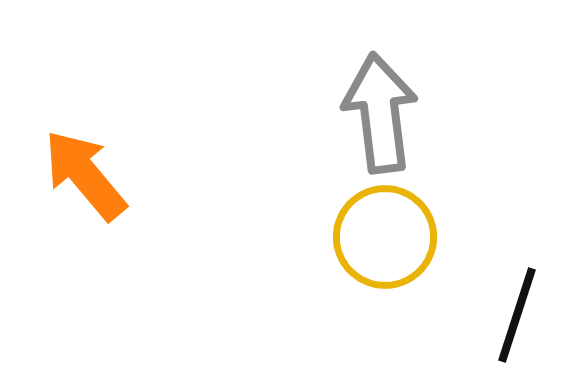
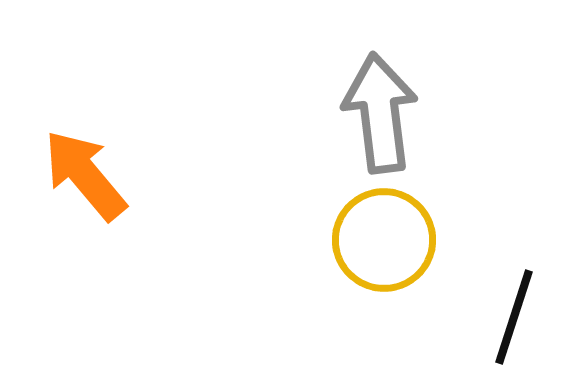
yellow circle: moved 1 px left, 3 px down
black line: moved 3 px left, 2 px down
